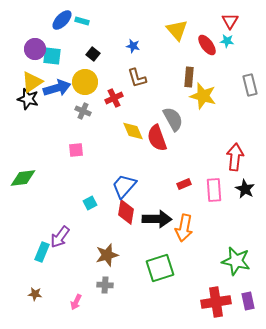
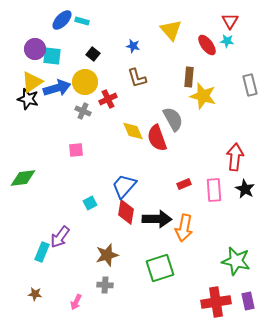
yellow triangle at (177, 30): moved 6 px left
red cross at (114, 98): moved 6 px left, 1 px down
